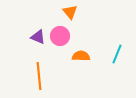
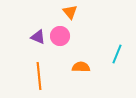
orange semicircle: moved 11 px down
